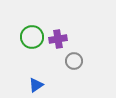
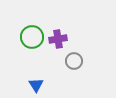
blue triangle: rotated 28 degrees counterclockwise
